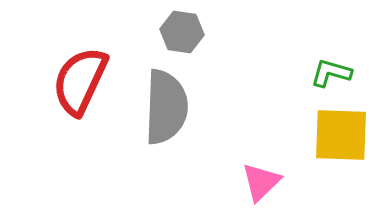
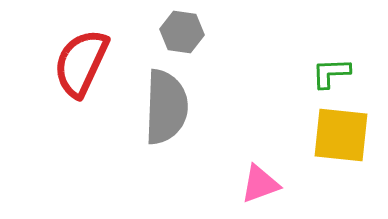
green L-shape: rotated 18 degrees counterclockwise
red semicircle: moved 1 px right, 18 px up
yellow square: rotated 4 degrees clockwise
pink triangle: moved 1 px left, 2 px down; rotated 24 degrees clockwise
